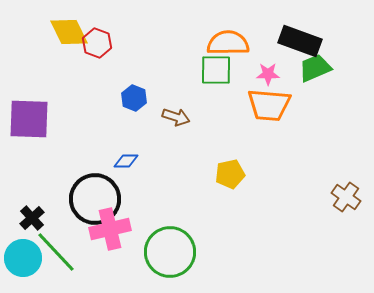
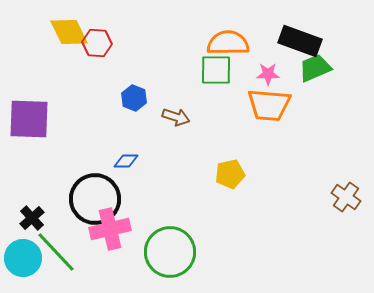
red hexagon: rotated 16 degrees counterclockwise
